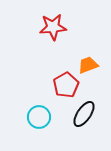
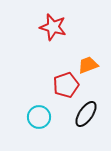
red star: rotated 20 degrees clockwise
red pentagon: rotated 10 degrees clockwise
black ellipse: moved 2 px right
